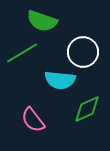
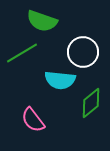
green diamond: moved 4 px right, 6 px up; rotated 16 degrees counterclockwise
